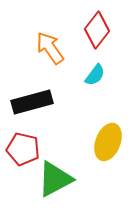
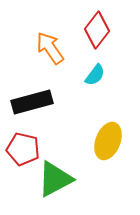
yellow ellipse: moved 1 px up
